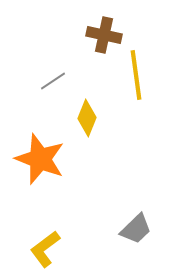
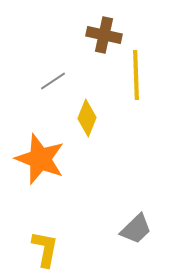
yellow line: rotated 6 degrees clockwise
yellow L-shape: rotated 138 degrees clockwise
